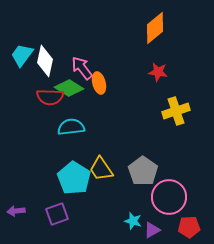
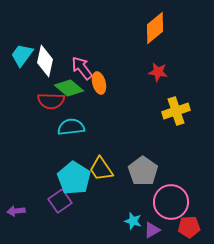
green diamond: rotated 8 degrees clockwise
red semicircle: moved 1 px right, 4 px down
pink circle: moved 2 px right, 5 px down
purple square: moved 3 px right, 13 px up; rotated 15 degrees counterclockwise
